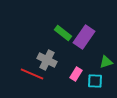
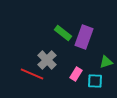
purple rectangle: rotated 15 degrees counterclockwise
gray cross: rotated 18 degrees clockwise
